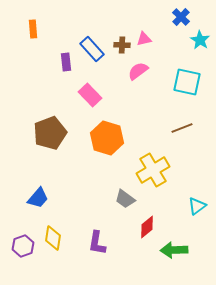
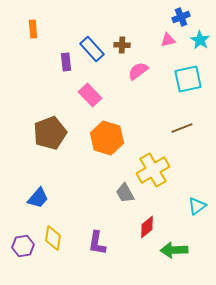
blue cross: rotated 24 degrees clockwise
pink triangle: moved 24 px right, 1 px down
cyan square: moved 1 px right, 3 px up; rotated 24 degrees counterclockwise
gray trapezoid: moved 6 px up; rotated 25 degrees clockwise
purple hexagon: rotated 10 degrees clockwise
